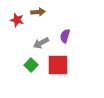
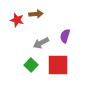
brown arrow: moved 2 px left, 2 px down
